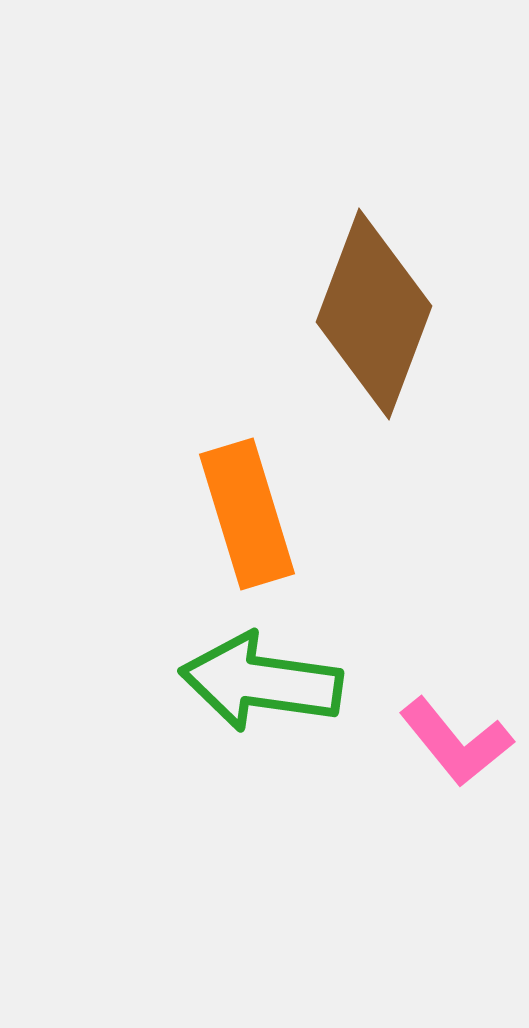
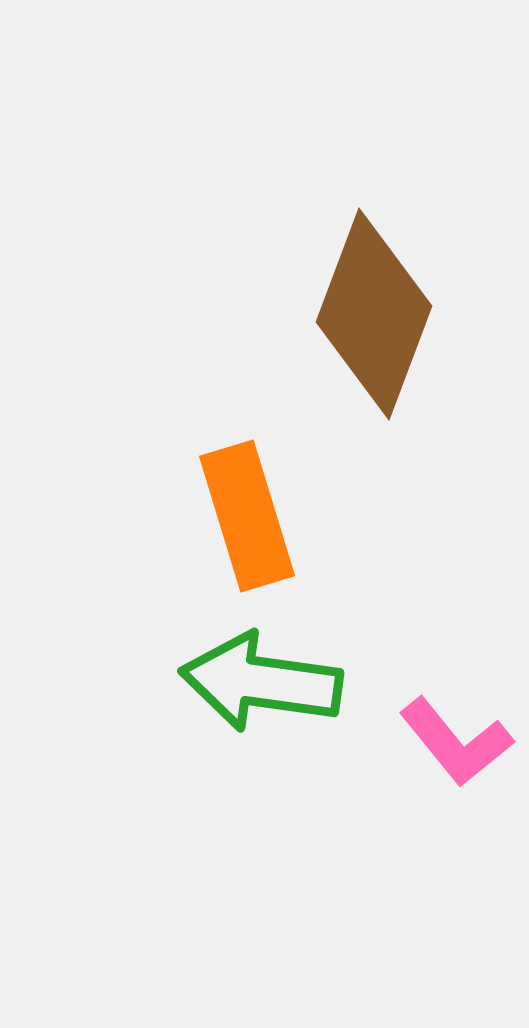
orange rectangle: moved 2 px down
